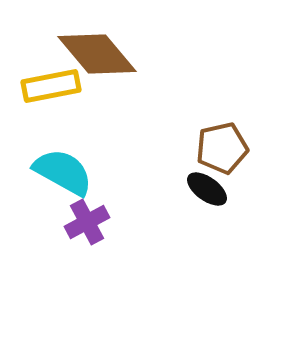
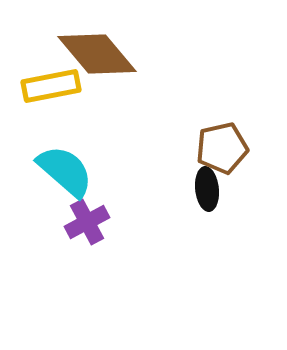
cyan semicircle: moved 2 px right, 1 px up; rotated 12 degrees clockwise
black ellipse: rotated 48 degrees clockwise
